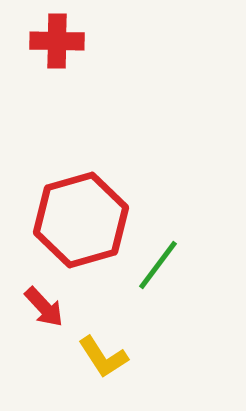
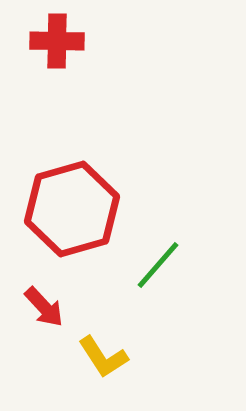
red hexagon: moved 9 px left, 11 px up
green line: rotated 4 degrees clockwise
